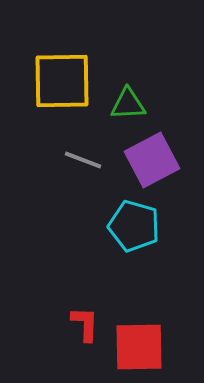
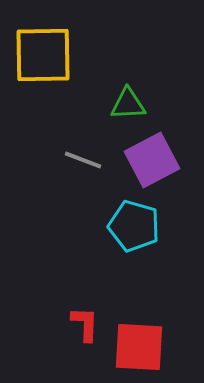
yellow square: moved 19 px left, 26 px up
red square: rotated 4 degrees clockwise
